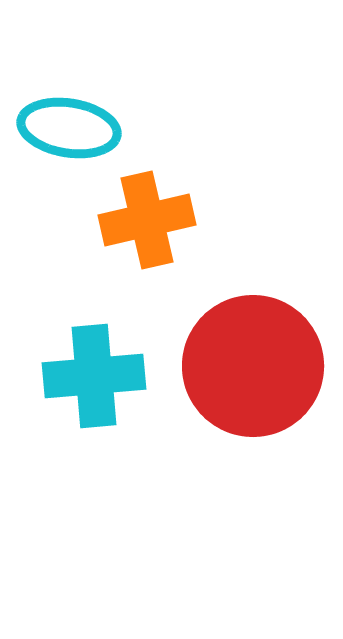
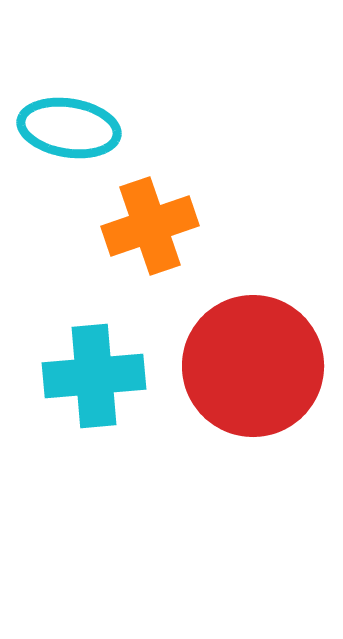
orange cross: moved 3 px right, 6 px down; rotated 6 degrees counterclockwise
